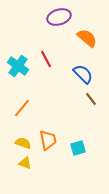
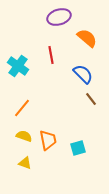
red line: moved 5 px right, 4 px up; rotated 18 degrees clockwise
yellow semicircle: moved 1 px right, 7 px up
